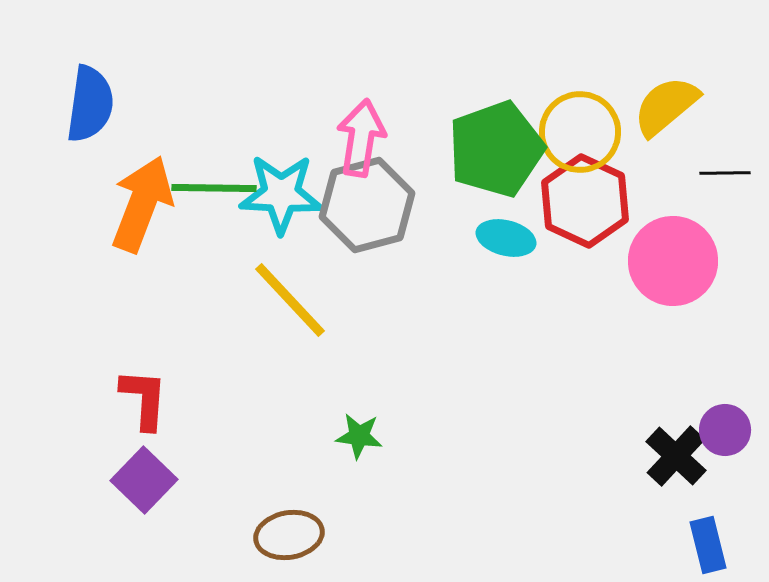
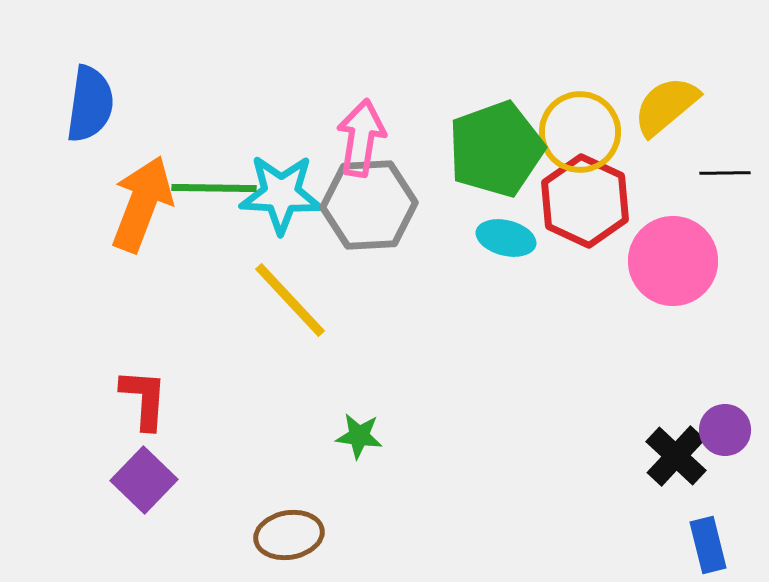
gray hexagon: moved 2 px right; rotated 12 degrees clockwise
